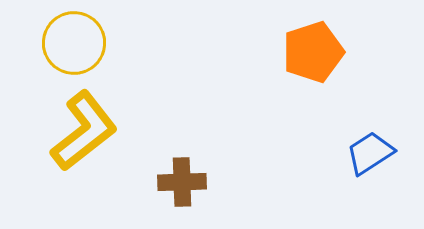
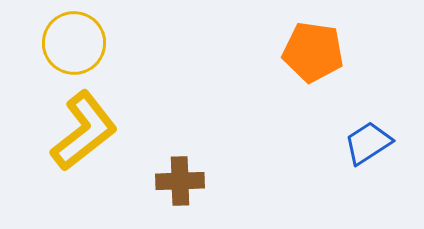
orange pentagon: rotated 26 degrees clockwise
blue trapezoid: moved 2 px left, 10 px up
brown cross: moved 2 px left, 1 px up
